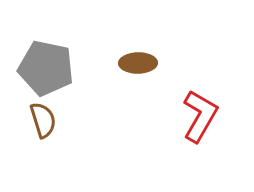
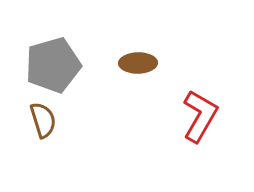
gray pentagon: moved 7 px right, 3 px up; rotated 28 degrees counterclockwise
